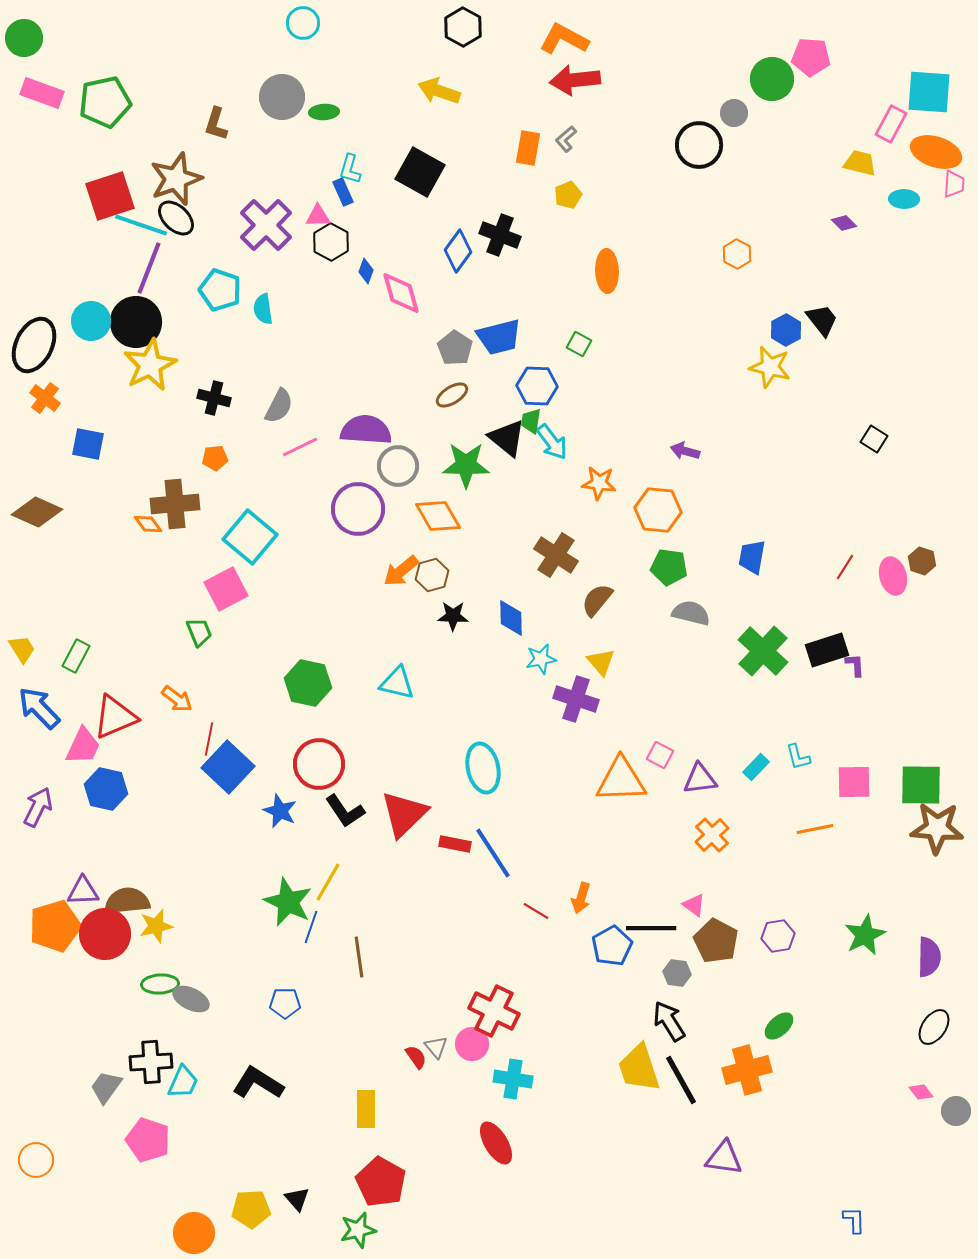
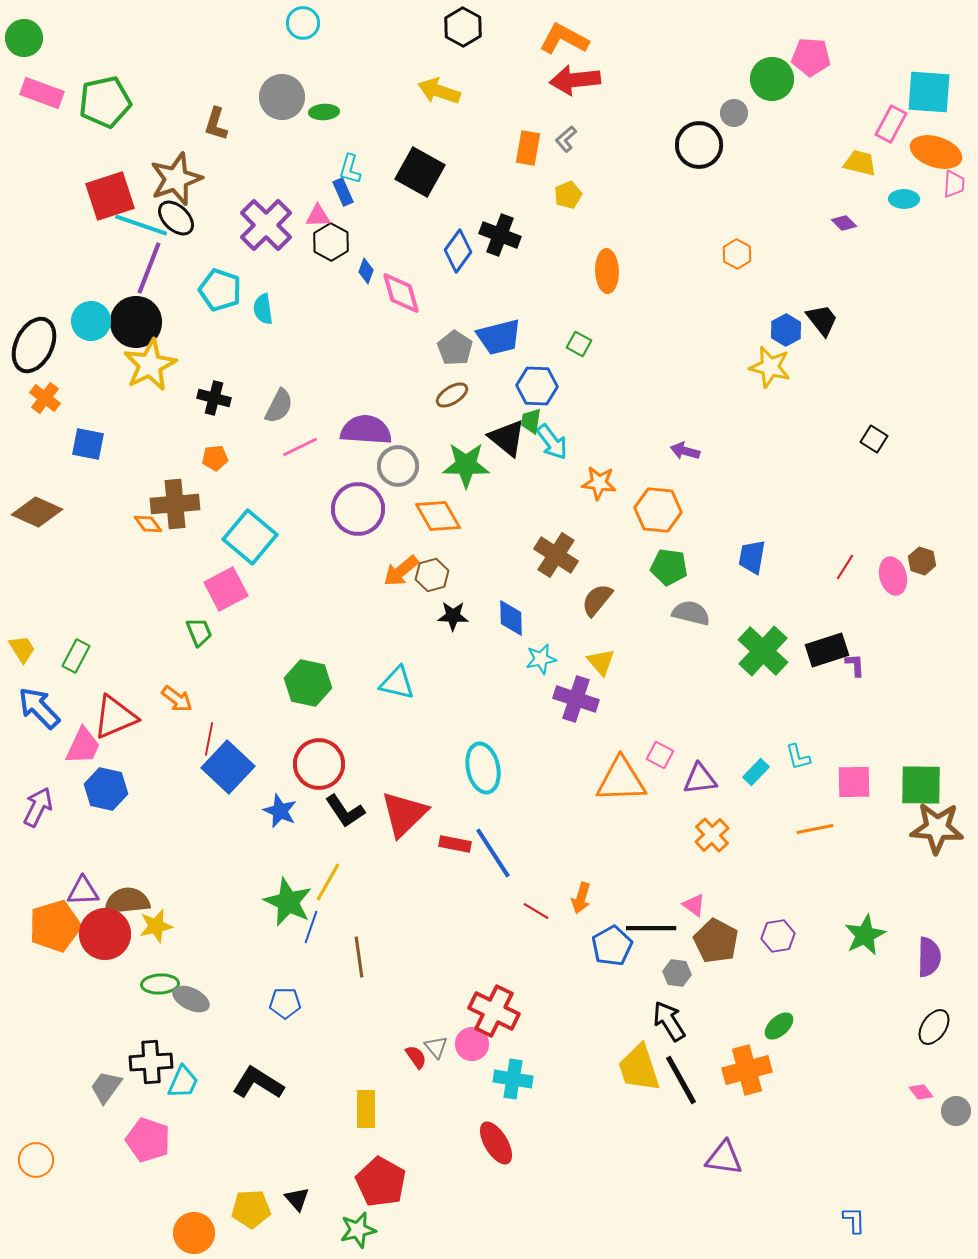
cyan rectangle at (756, 767): moved 5 px down
